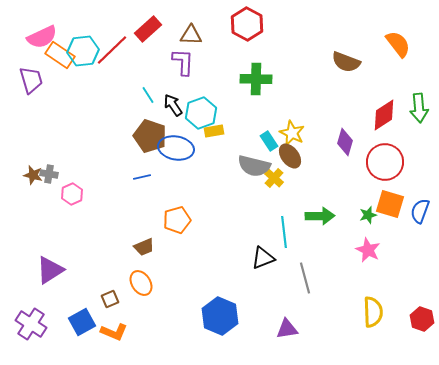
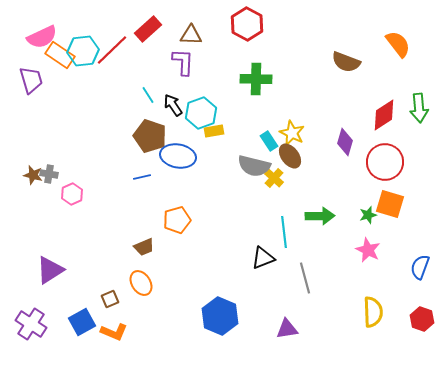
blue ellipse at (176, 148): moved 2 px right, 8 px down
blue semicircle at (420, 211): moved 56 px down
